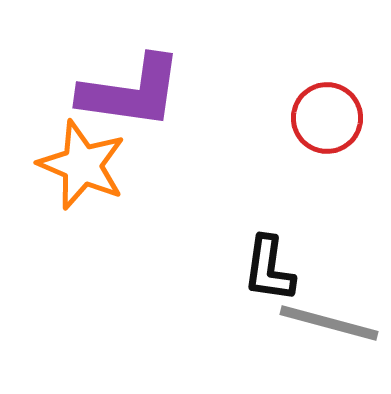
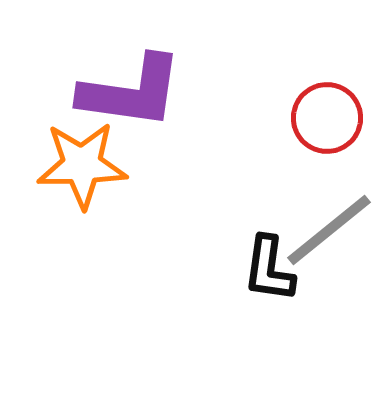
orange star: rotated 24 degrees counterclockwise
gray line: moved 93 px up; rotated 54 degrees counterclockwise
